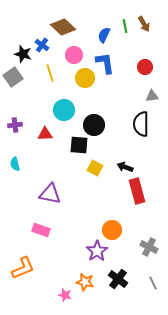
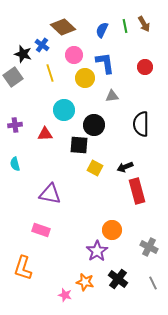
blue semicircle: moved 2 px left, 5 px up
gray triangle: moved 40 px left
black arrow: rotated 42 degrees counterclockwise
orange L-shape: rotated 130 degrees clockwise
